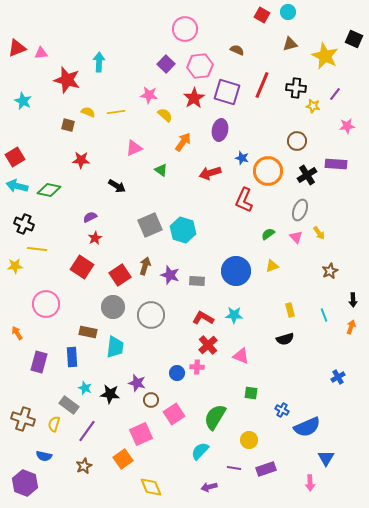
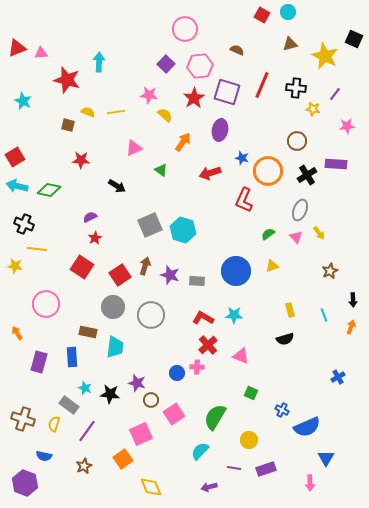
yellow star at (313, 106): moved 3 px down
yellow star at (15, 266): rotated 14 degrees clockwise
green square at (251, 393): rotated 16 degrees clockwise
